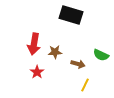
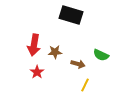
red arrow: moved 1 px down
